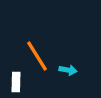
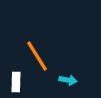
cyan arrow: moved 10 px down
